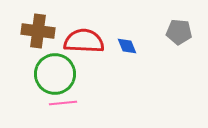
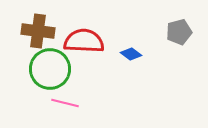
gray pentagon: rotated 20 degrees counterclockwise
blue diamond: moved 4 px right, 8 px down; rotated 30 degrees counterclockwise
green circle: moved 5 px left, 5 px up
pink line: moved 2 px right; rotated 20 degrees clockwise
